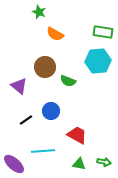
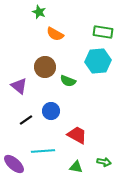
green triangle: moved 3 px left, 3 px down
